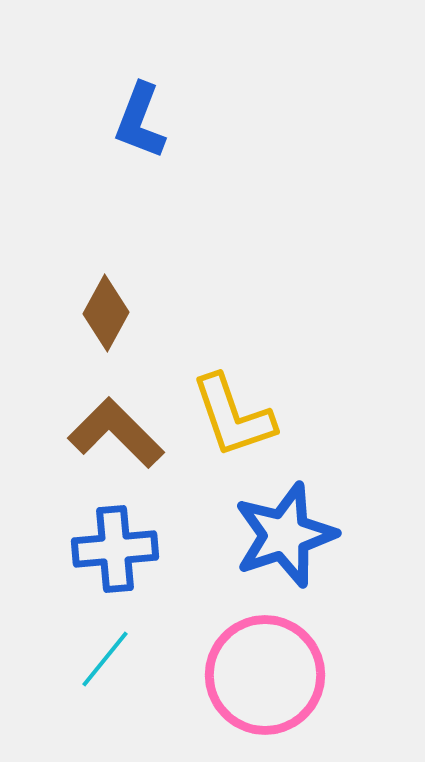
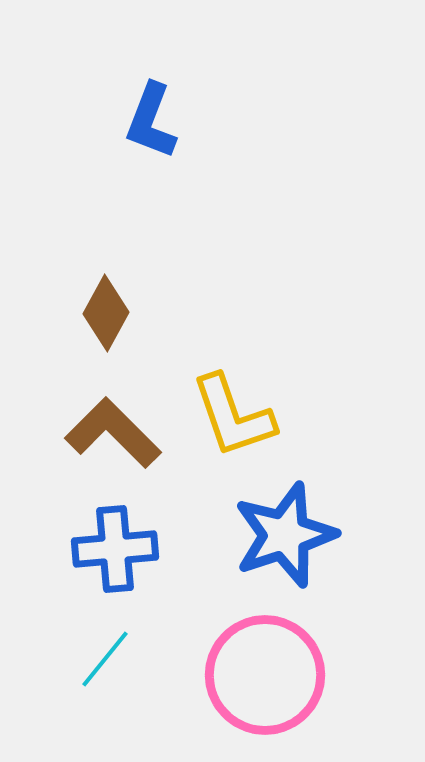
blue L-shape: moved 11 px right
brown L-shape: moved 3 px left
